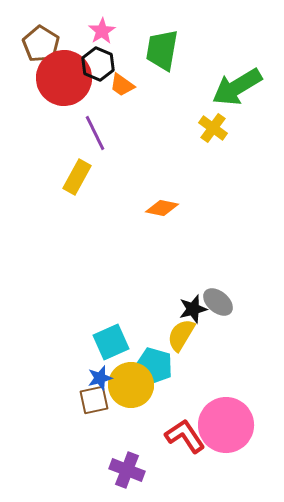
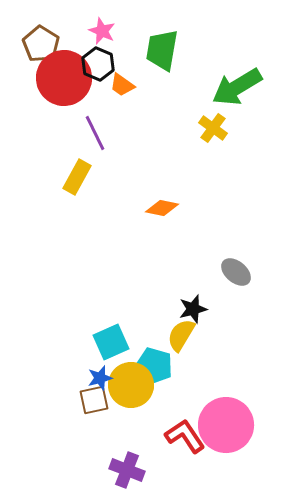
pink star: rotated 16 degrees counterclockwise
gray ellipse: moved 18 px right, 30 px up
